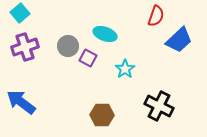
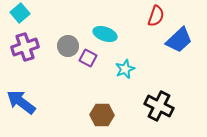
cyan star: rotated 12 degrees clockwise
